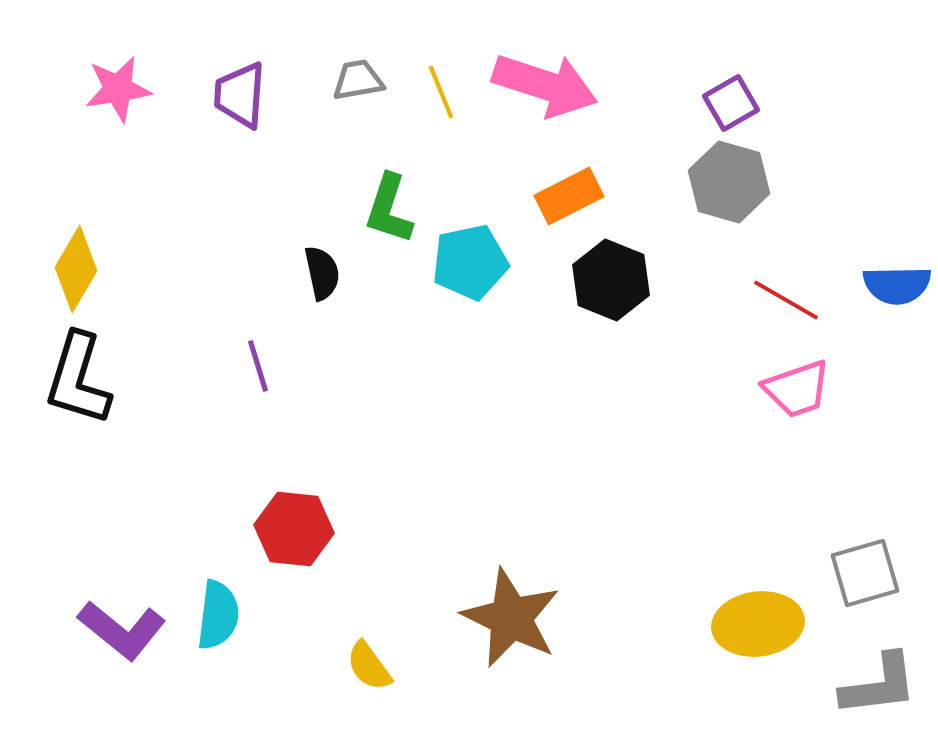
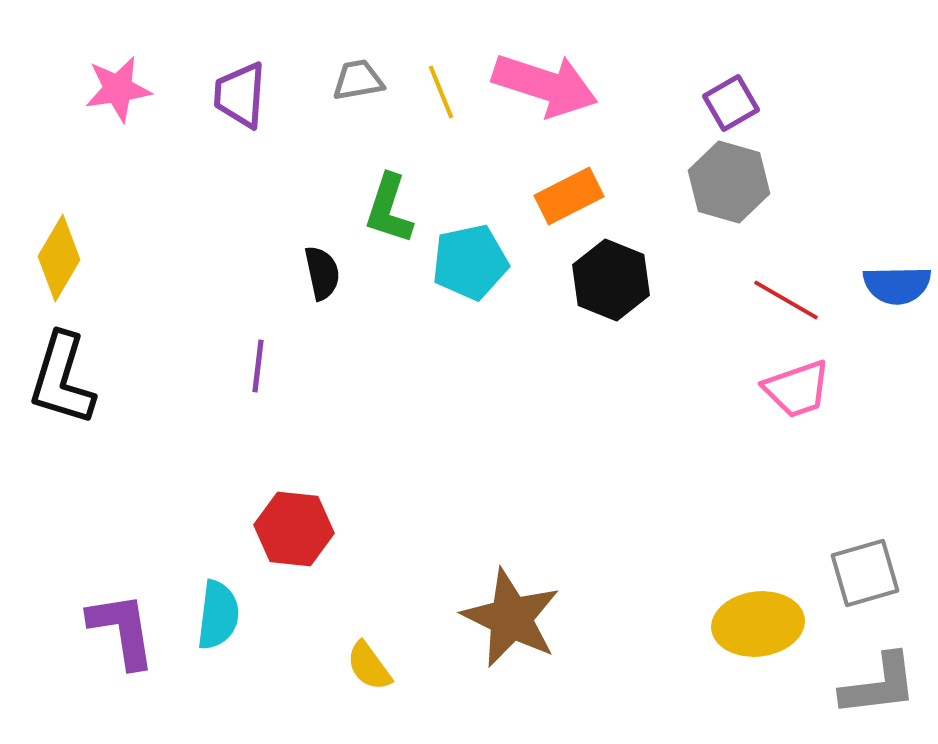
yellow diamond: moved 17 px left, 11 px up
purple line: rotated 24 degrees clockwise
black L-shape: moved 16 px left
purple L-shape: rotated 138 degrees counterclockwise
